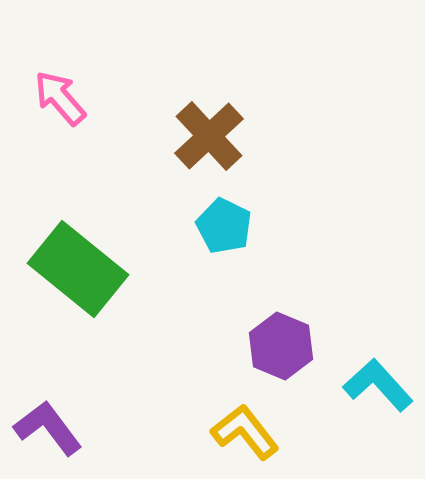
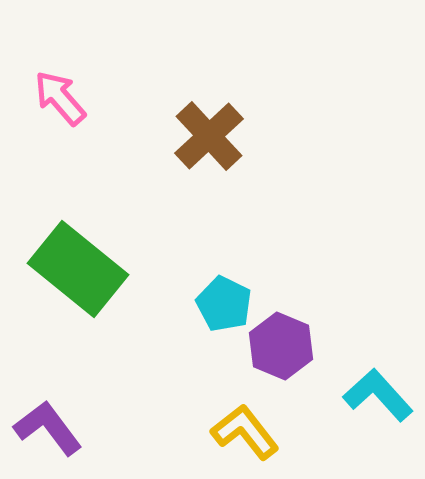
cyan pentagon: moved 78 px down
cyan L-shape: moved 10 px down
